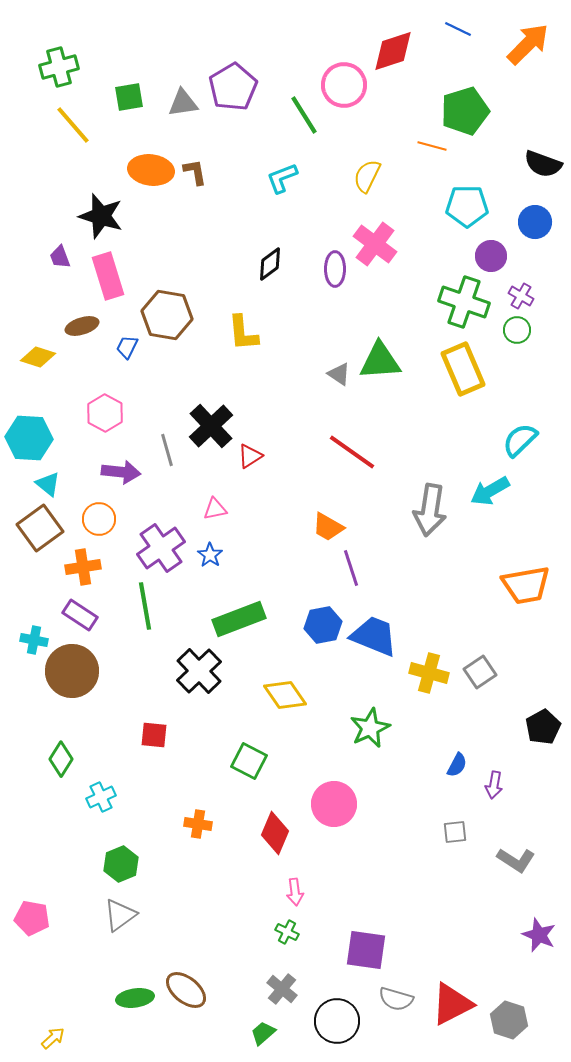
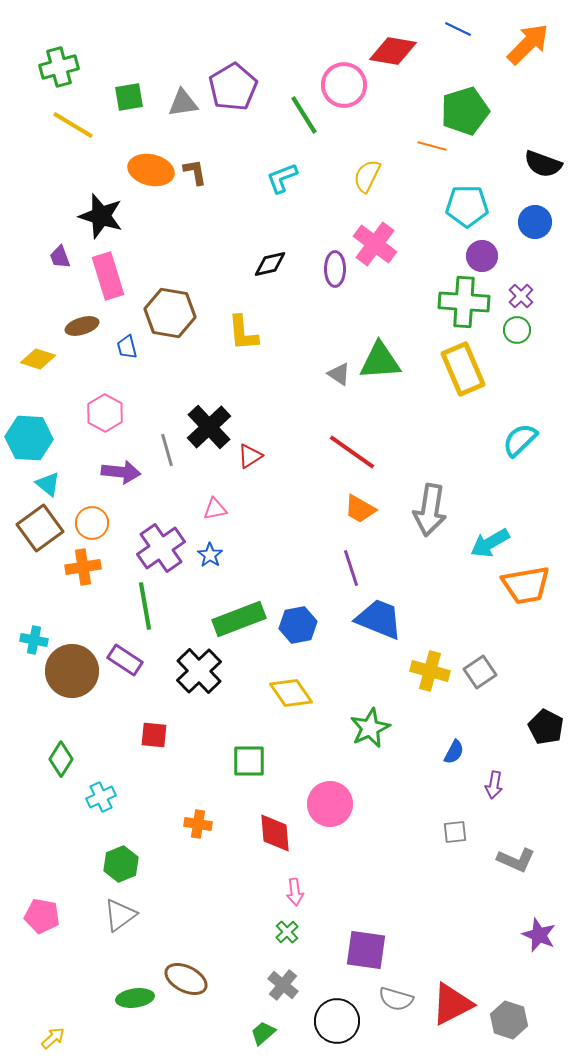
red diamond at (393, 51): rotated 27 degrees clockwise
yellow line at (73, 125): rotated 18 degrees counterclockwise
orange ellipse at (151, 170): rotated 6 degrees clockwise
purple circle at (491, 256): moved 9 px left
black diamond at (270, 264): rotated 24 degrees clockwise
purple cross at (521, 296): rotated 15 degrees clockwise
green cross at (464, 302): rotated 15 degrees counterclockwise
brown hexagon at (167, 315): moved 3 px right, 2 px up
blue trapezoid at (127, 347): rotated 40 degrees counterclockwise
yellow diamond at (38, 357): moved 2 px down
black cross at (211, 426): moved 2 px left, 1 px down
cyan arrow at (490, 491): moved 52 px down
orange circle at (99, 519): moved 7 px left, 4 px down
orange trapezoid at (328, 527): moved 32 px right, 18 px up
purple rectangle at (80, 615): moved 45 px right, 45 px down
blue hexagon at (323, 625): moved 25 px left
blue trapezoid at (374, 636): moved 5 px right, 17 px up
yellow cross at (429, 673): moved 1 px right, 2 px up
yellow diamond at (285, 695): moved 6 px right, 2 px up
black pentagon at (543, 727): moved 3 px right; rotated 16 degrees counterclockwise
green square at (249, 761): rotated 27 degrees counterclockwise
blue semicircle at (457, 765): moved 3 px left, 13 px up
pink circle at (334, 804): moved 4 px left
red diamond at (275, 833): rotated 27 degrees counterclockwise
gray L-shape at (516, 860): rotated 9 degrees counterclockwise
pink pentagon at (32, 918): moved 10 px right, 2 px up
green cross at (287, 932): rotated 20 degrees clockwise
gray cross at (282, 989): moved 1 px right, 4 px up
brown ellipse at (186, 990): moved 11 px up; rotated 12 degrees counterclockwise
